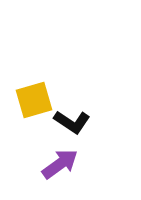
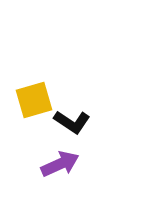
purple arrow: rotated 12 degrees clockwise
